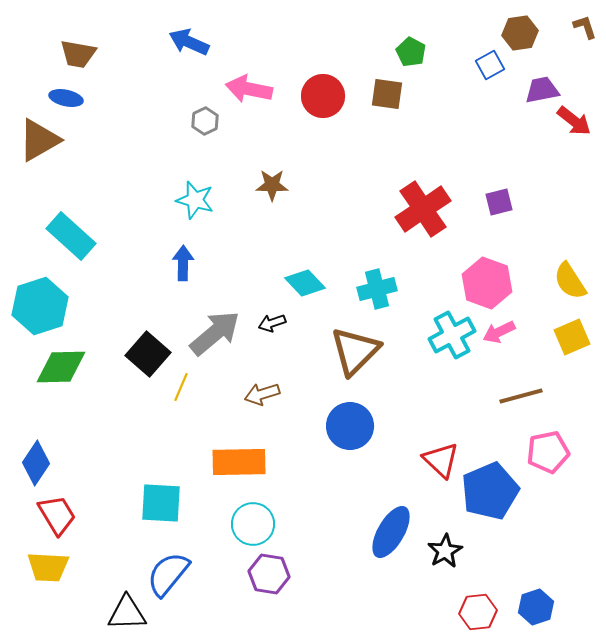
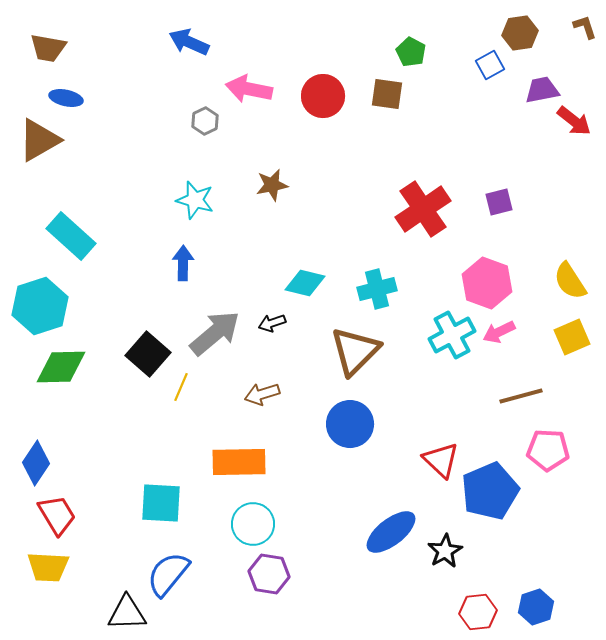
brown trapezoid at (78, 54): moved 30 px left, 6 px up
brown star at (272, 185): rotated 12 degrees counterclockwise
cyan diamond at (305, 283): rotated 33 degrees counterclockwise
blue circle at (350, 426): moved 2 px up
pink pentagon at (548, 452): moved 2 px up; rotated 15 degrees clockwise
blue ellipse at (391, 532): rotated 22 degrees clockwise
